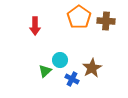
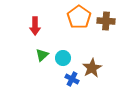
cyan circle: moved 3 px right, 2 px up
green triangle: moved 3 px left, 16 px up
